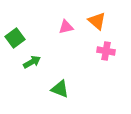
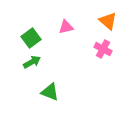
orange triangle: moved 11 px right
green square: moved 16 px right
pink cross: moved 3 px left, 2 px up; rotated 18 degrees clockwise
green triangle: moved 10 px left, 3 px down
